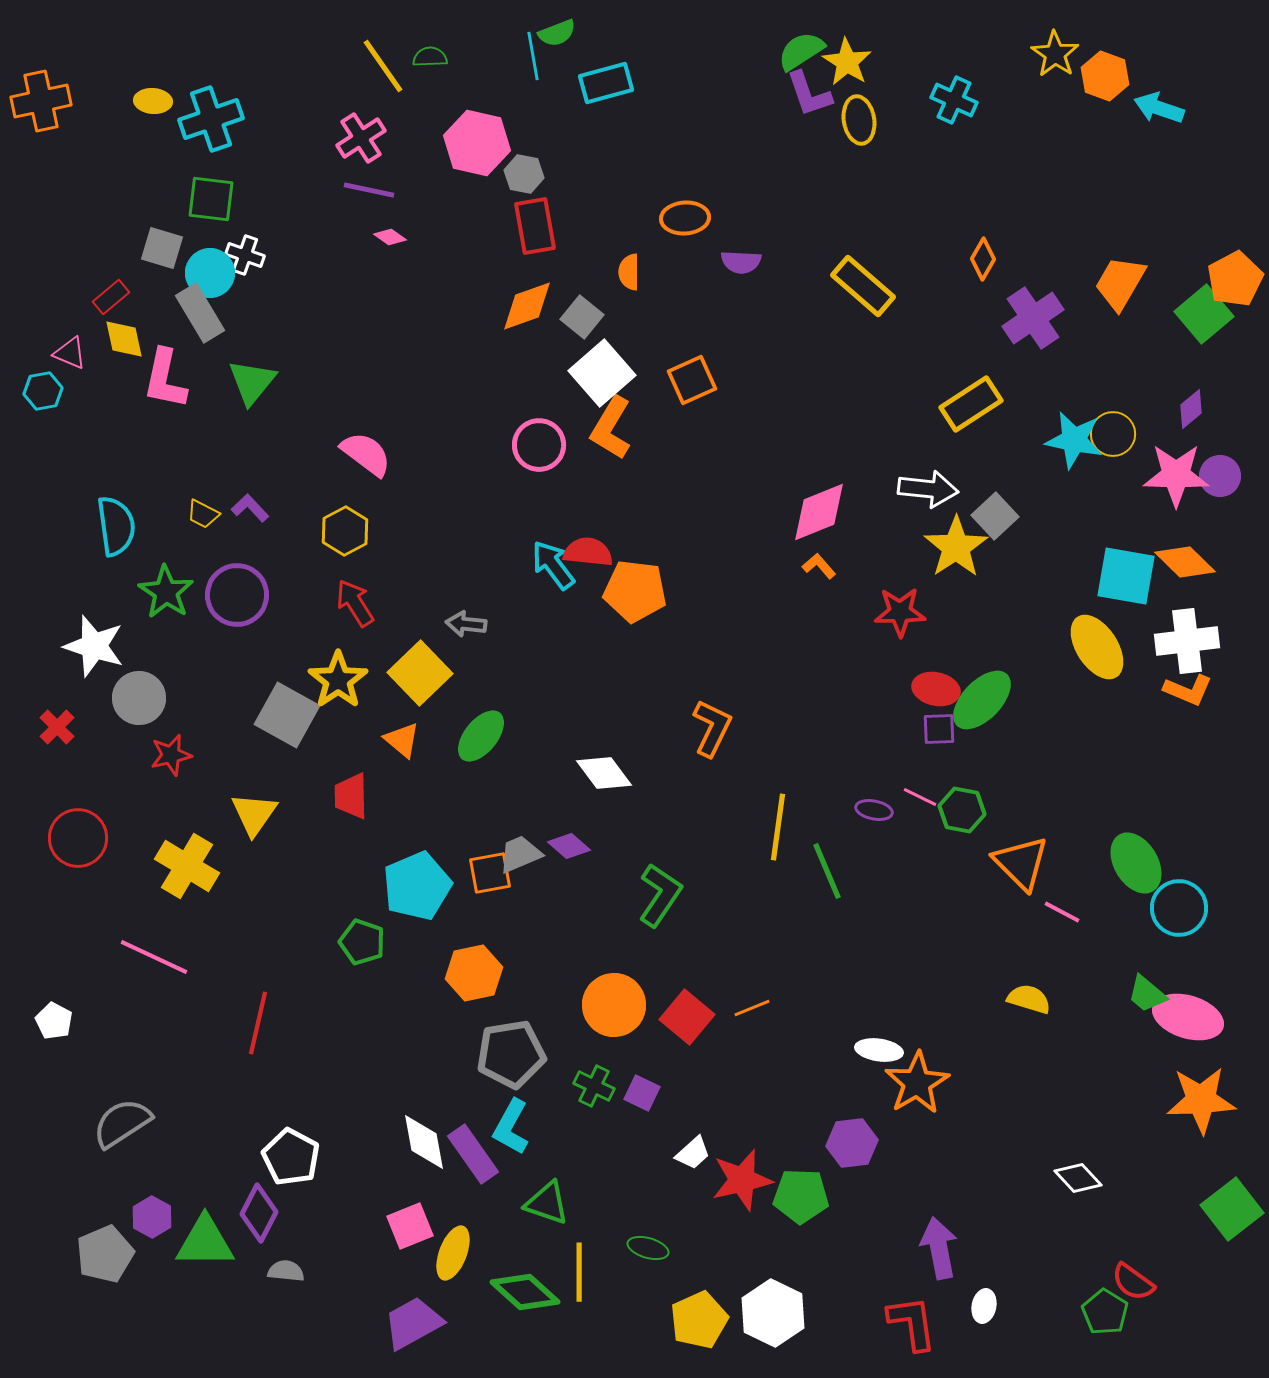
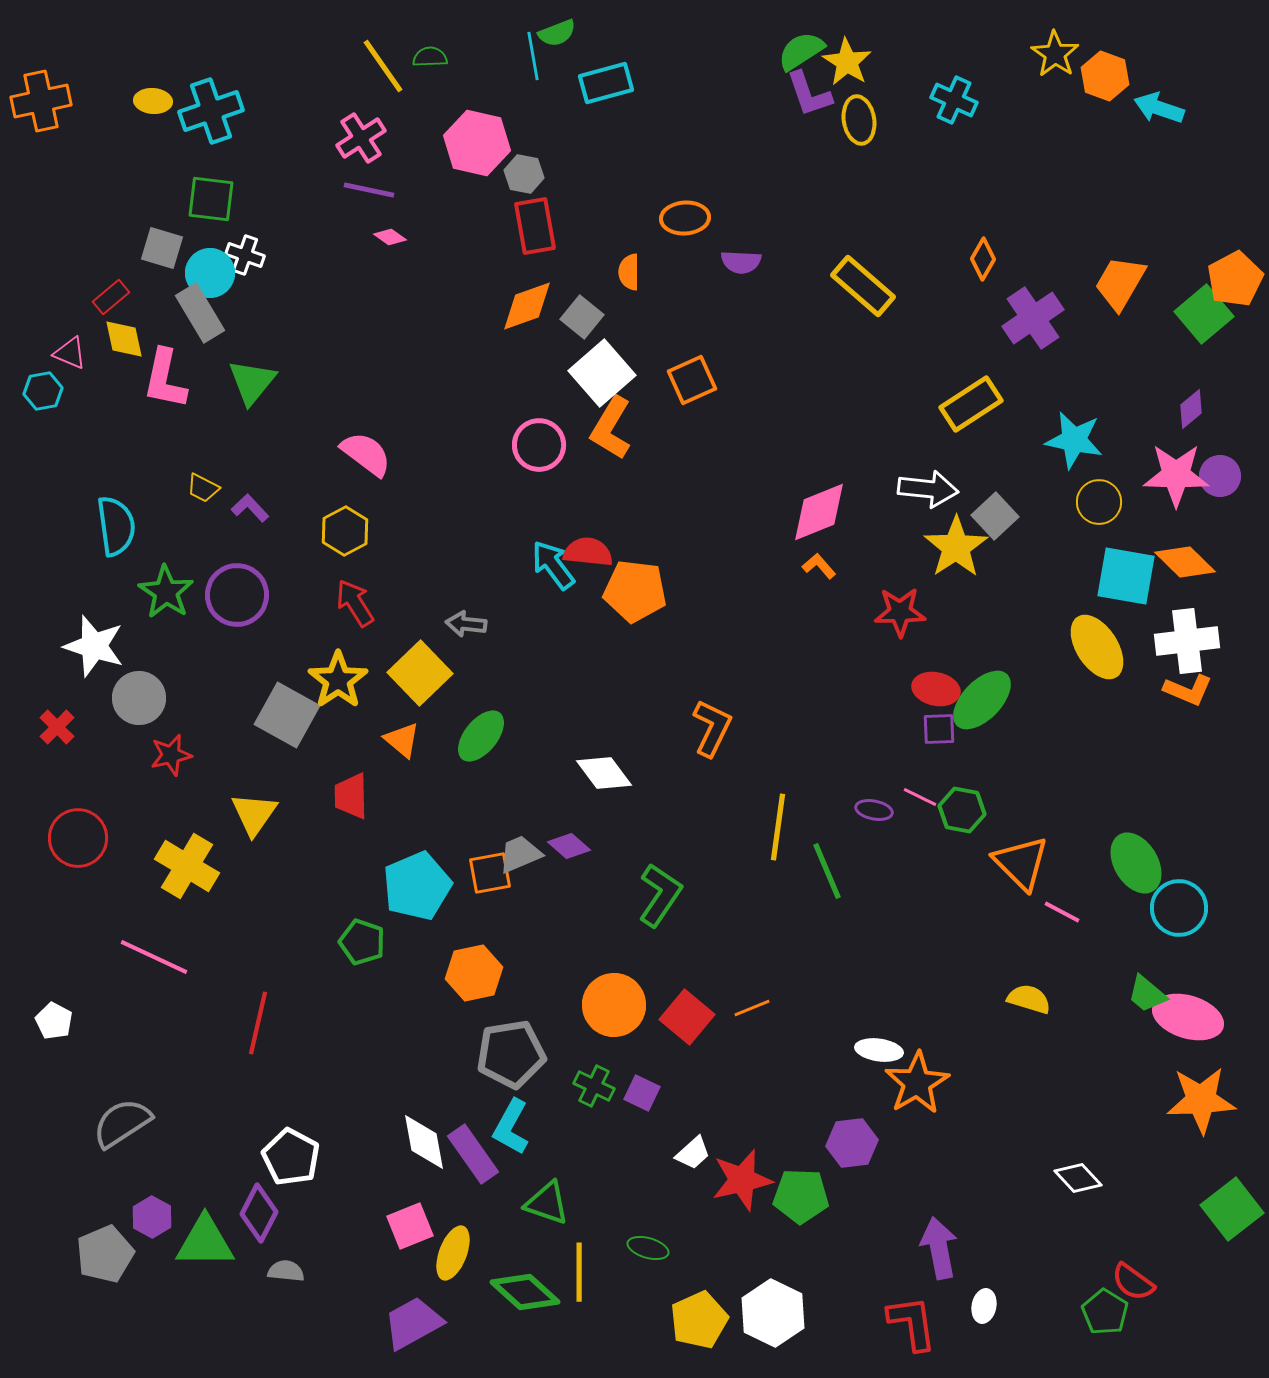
cyan cross at (211, 119): moved 8 px up
yellow circle at (1113, 434): moved 14 px left, 68 px down
yellow trapezoid at (203, 514): moved 26 px up
